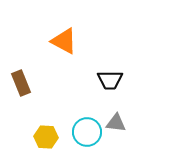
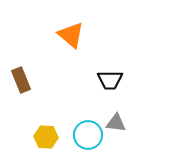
orange triangle: moved 7 px right, 6 px up; rotated 12 degrees clockwise
brown rectangle: moved 3 px up
cyan circle: moved 1 px right, 3 px down
